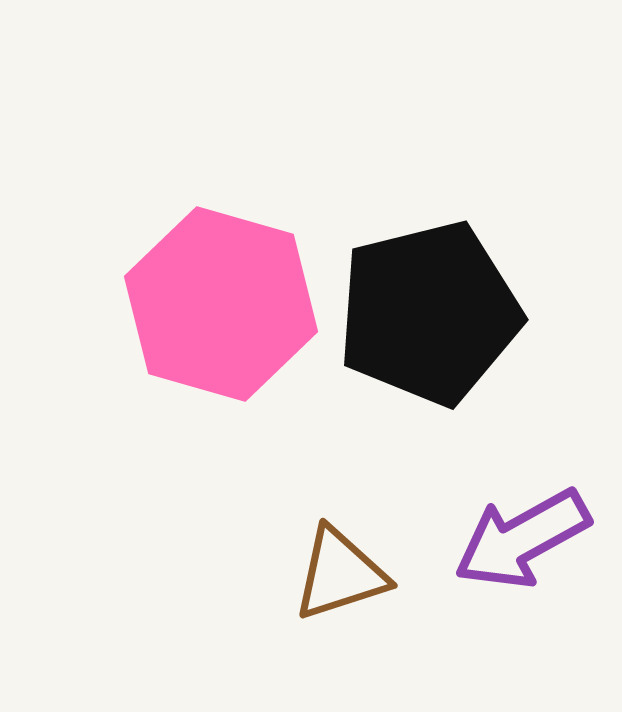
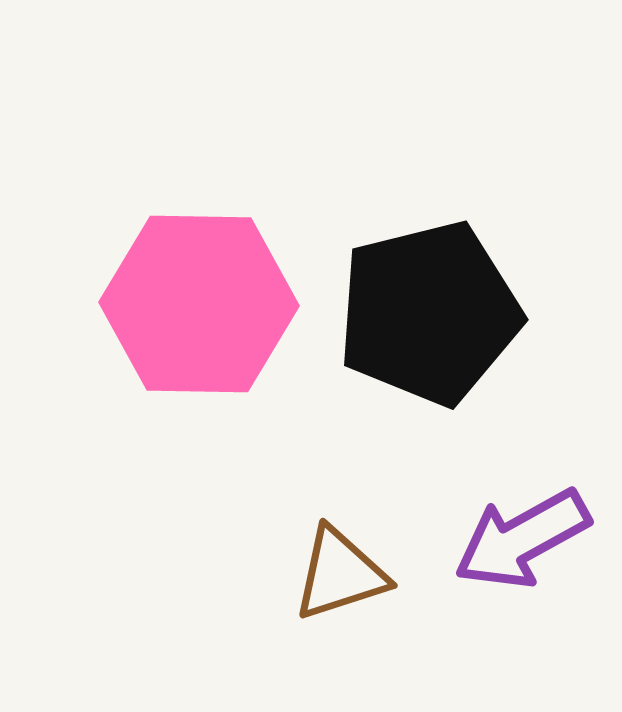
pink hexagon: moved 22 px left; rotated 15 degrees counterclockwise
